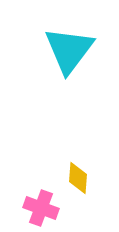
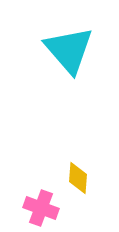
cyan triangle: rotated 18 degrees counterclockwise
